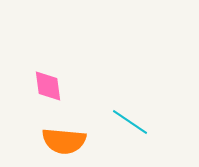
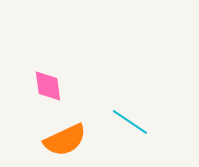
orange semicircle: moved 1 px right, 1 px up; rotated 30 degrees counterclockwise
